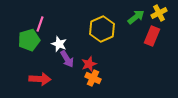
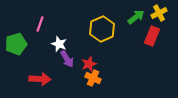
green pentagon: moved 13 px left, 4 px down
